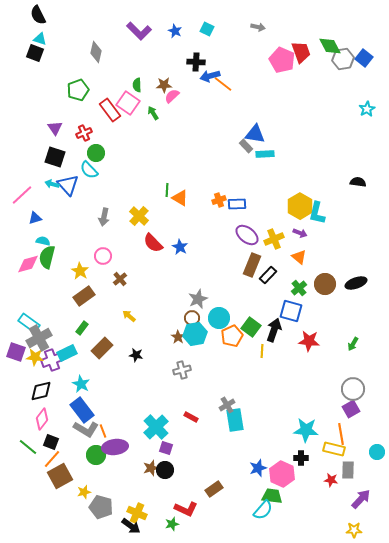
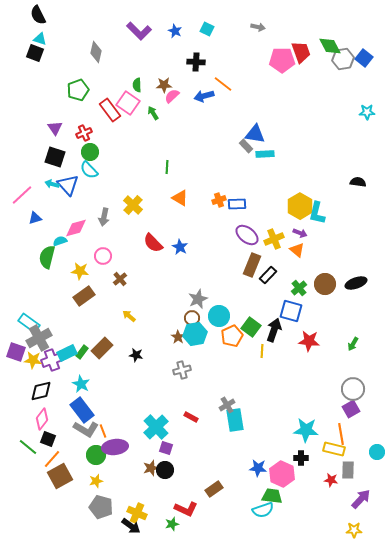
pink pentagon at (282, 60): rotated 25 degrees counterclockwise
blue arrow at (210, 76): moved 6 px left, 20 px down
cyan star at (367, 109): moved 3 px down; rotated 28 degrees clockwise
green circle at (96, 153): moved 6 px left, 1 px up
green line at (167, 190): moved 23 px up
yellow cross at (139, 216): moved 6 px left, 11 px up
cyan semicircle at (43, 241): moved 17 px right; rotated 32 degrees counterclockwise
orange triangle at (299, 257): moved 2 px left, 7 px up
pink diamond at (28, 264): moved 48 px right, 36 px up
yellow star at (80, 271): rotated 24 degrees counterclockwise
cyan circle at (219, 318): moved 2 px up
green rectangle at (82, 328): moved 24 px down
yellow star at (35, 357): moved 2 px left, 3 px down
black square at (51, 442): moved 3 px left, 3 px up
blue star at (258, 468): rotated 24 degrees clockwise
yellow star at (84, 492): moved 12 px right, 11 px up
cyan semicircle at (263, 510): rotated 30 degrees clockwise
